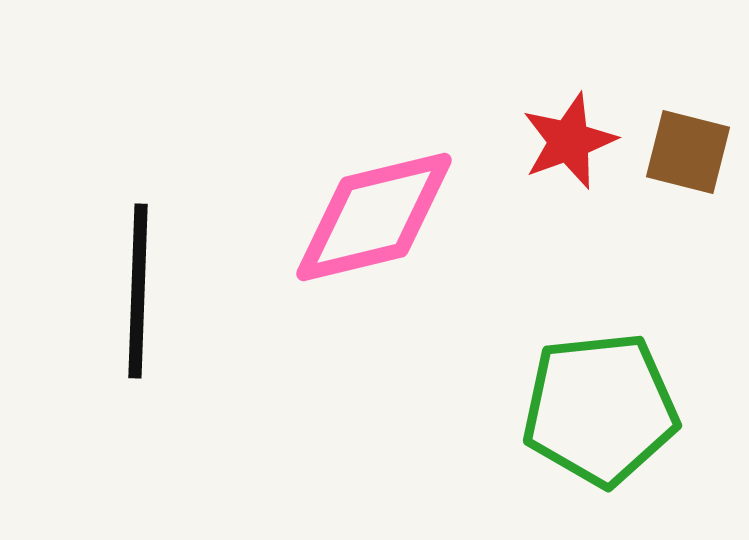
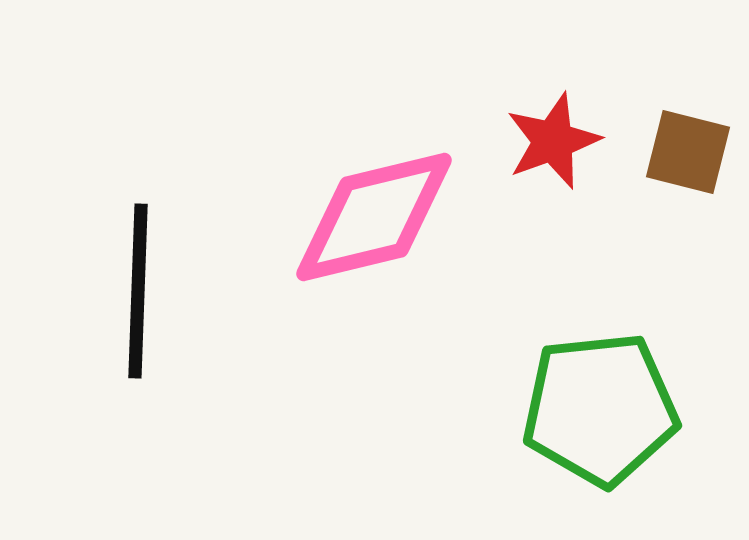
red star: moved 16 px left
